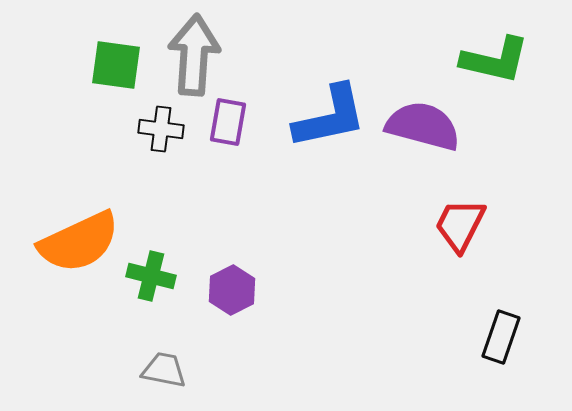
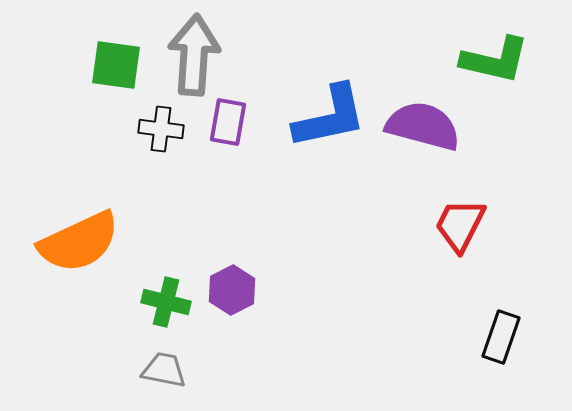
green cross: moved 15 px right, 26 px down
